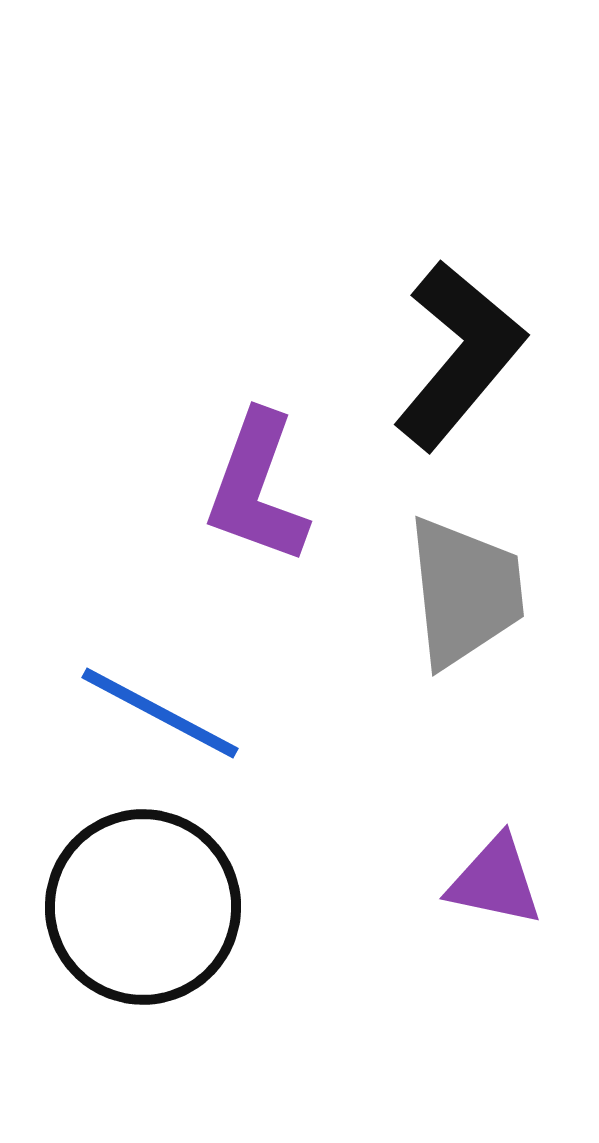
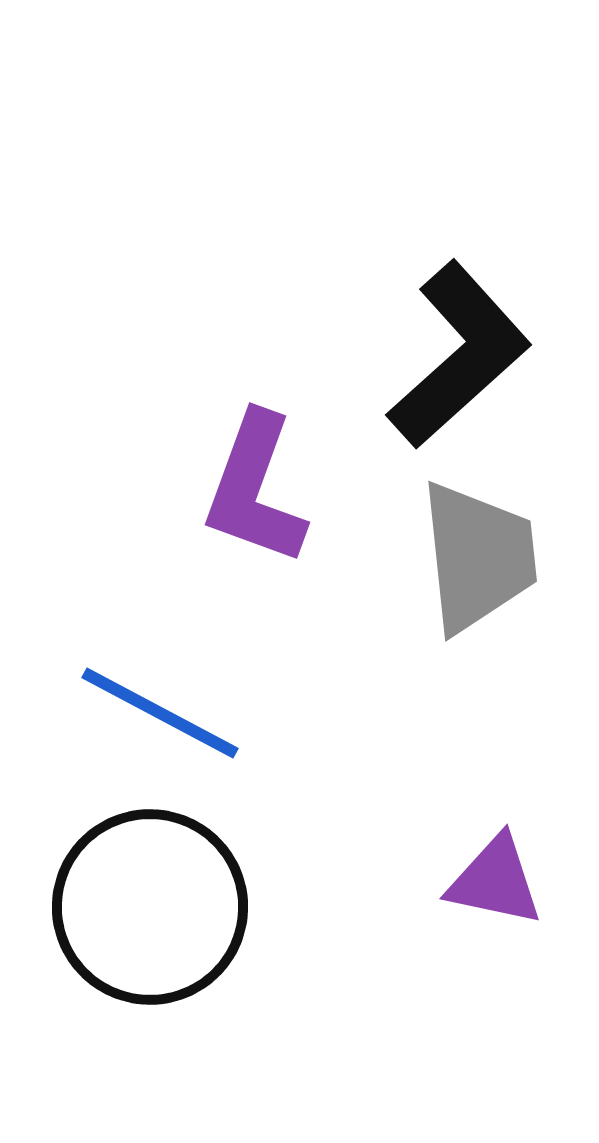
black L-shape: rotated 8 degrees clockwise
purple L-shape: moved 2 px left, 1 px down
gray trapezoid: moved 13 px right, 35 px up
black circle: moved 7 px right
